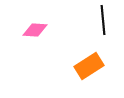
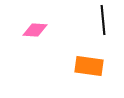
orange rectangle: rotated 40 degrees clockwise
